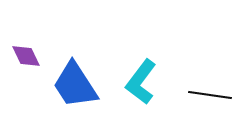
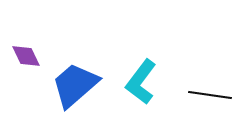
blue trapezoid: rotated 82 degrees clockwise
